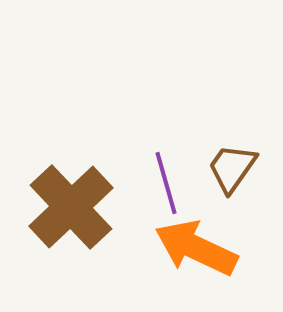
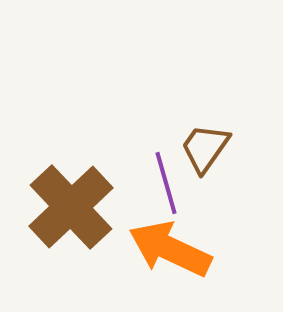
brown trapezoid: moved 27 px left, 20 px up
orange arrow: moved 26 px left, 1 px down
